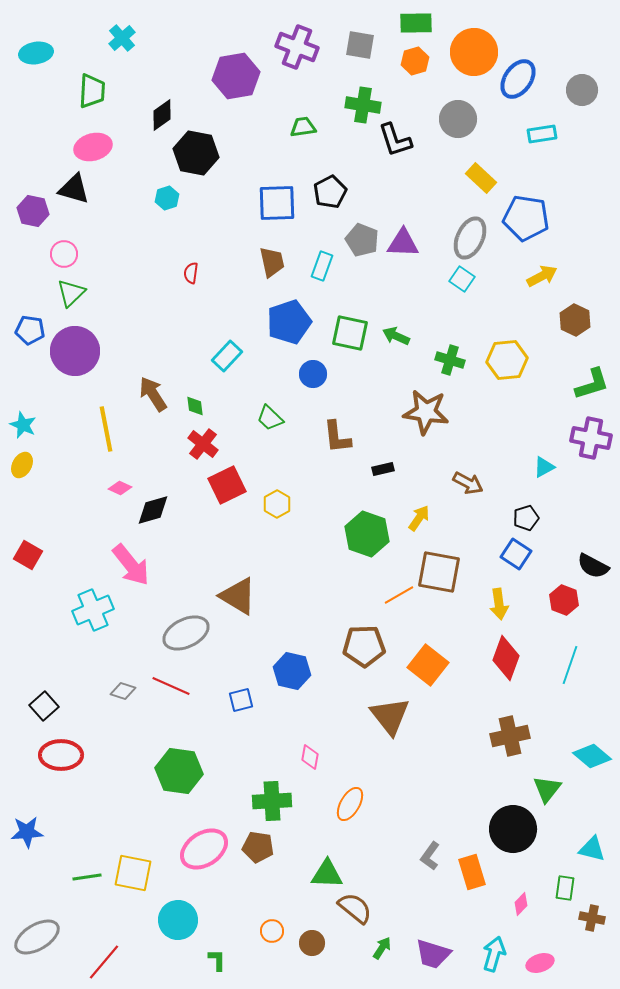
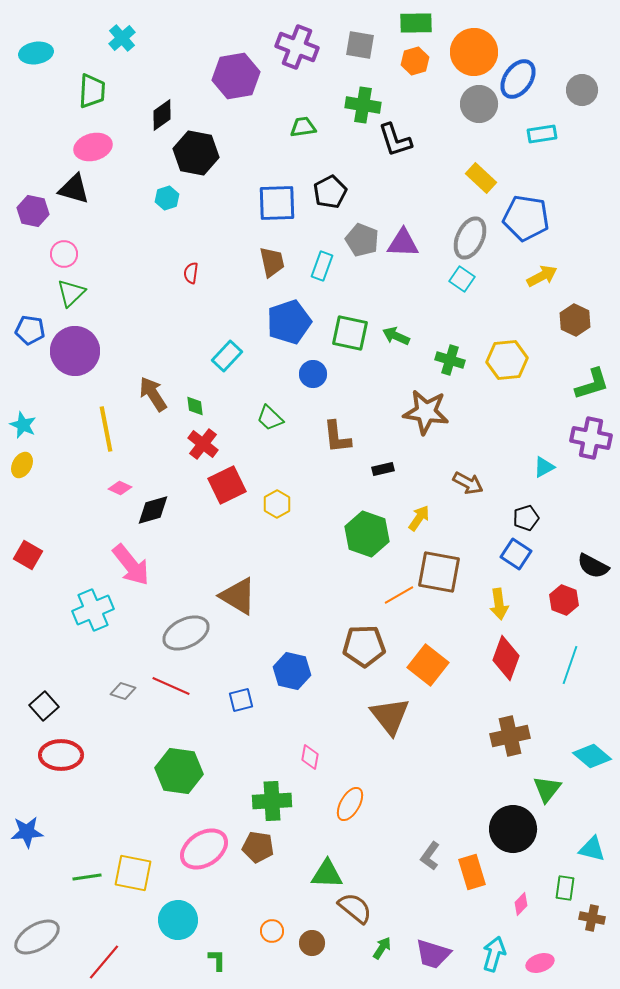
gray circle at (458, 119): moved 21 px right, 15 px up
